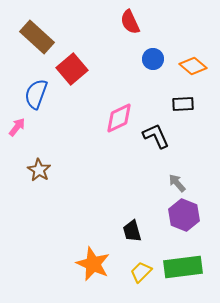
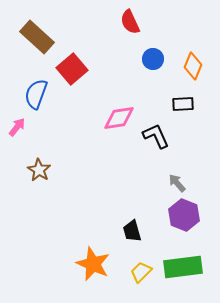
orange diamond: rotated 72 degrees clockwise
pink diamond: rotated 16 degrees clockwise
